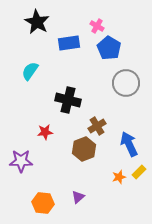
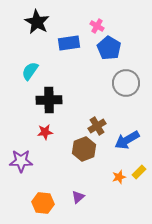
black cross: moved 19 px left; rotated 15 degrees counterclockwise
blue arrow: moved 2 px left, 4 px up; rotated 95 degrees counterclockwise
